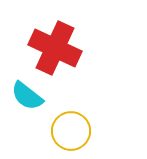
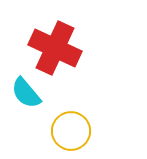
cyan semicircle: moved 1 px left, 3 px up; rotated 12 degrees clockwise
